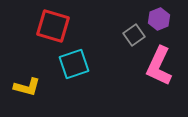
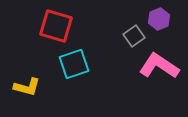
red square: moved 3 px right
gray square: moved 1 px down
pink L-shape: rotated 99 degrees clockwise
